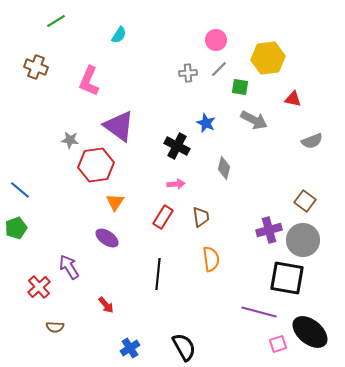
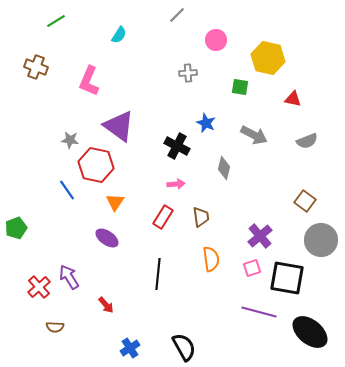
yellow hexagon: rotated 20 degrees clockwise
gray line: moved 42 px left, 54 px up
gray arrow: moved 15 px down
gray semicircle: moved 5 px left
red hexagon: rotated 20 degrees clockwise
blue line: moved 47 px right; rotated 15 degrees clockwise
purple cross: moved 9 px left, 6 px down; rotated 25 degrees counterclockwise
gray circle: moved 18 px right
purple arrow: moved 10 px down
pink square: moved 26 px left, 76 px up
